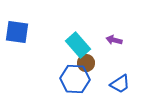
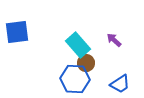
blue square: rotated 15 degrees counterclockwise
purple arrow: rotated 28 degrees clockwise
